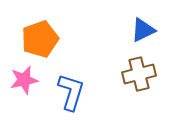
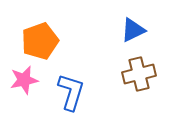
blue triangle: moved 10 px left
orange pentagon: moved 2 px down
